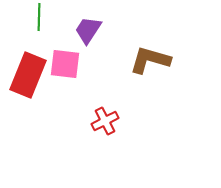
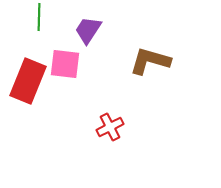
brown L-shape: moved 1 px down
red rectangle: moved 6 px down
red cross: moved 5 px right, 6 px down
